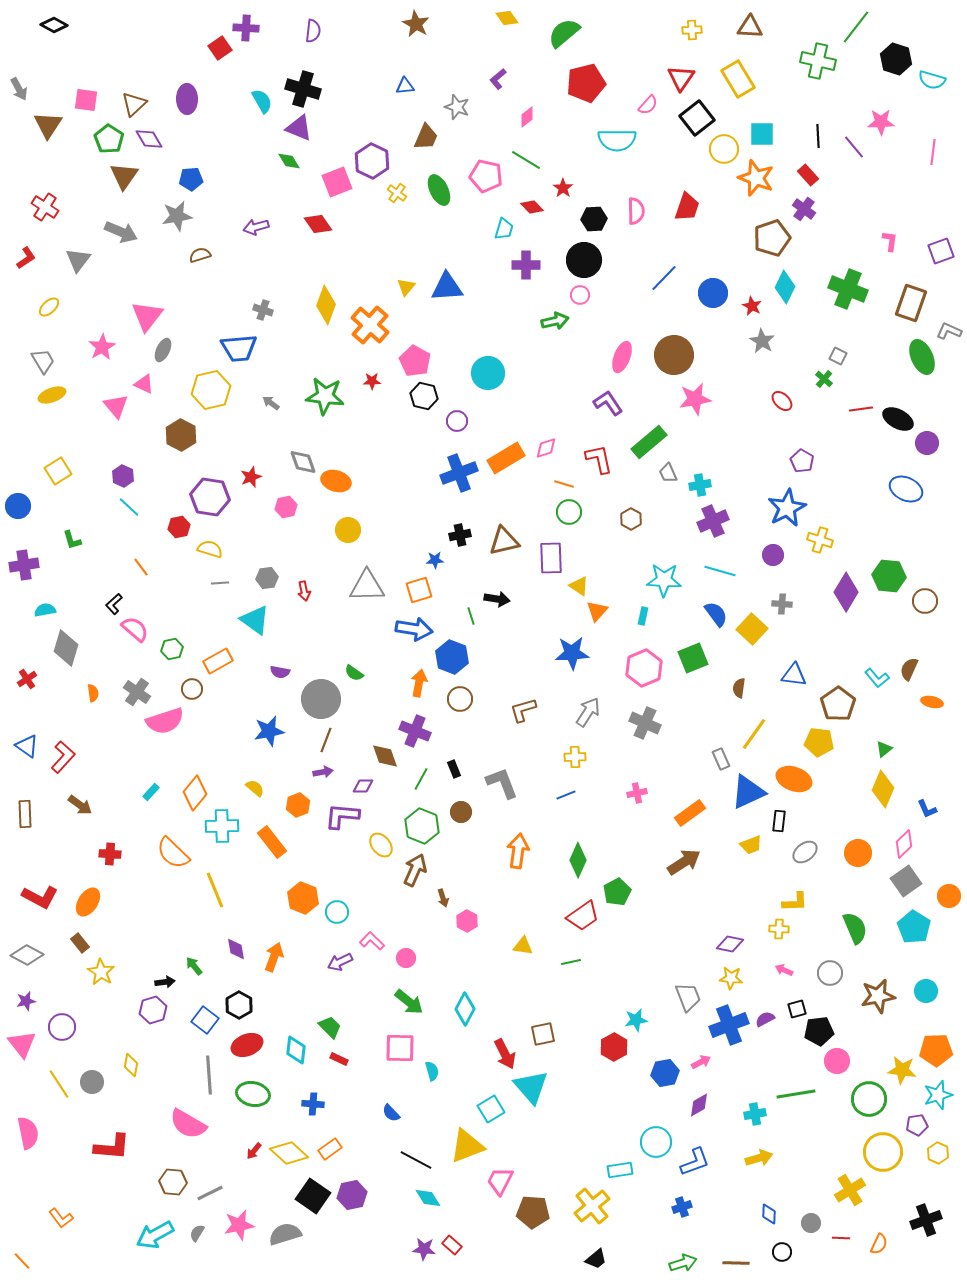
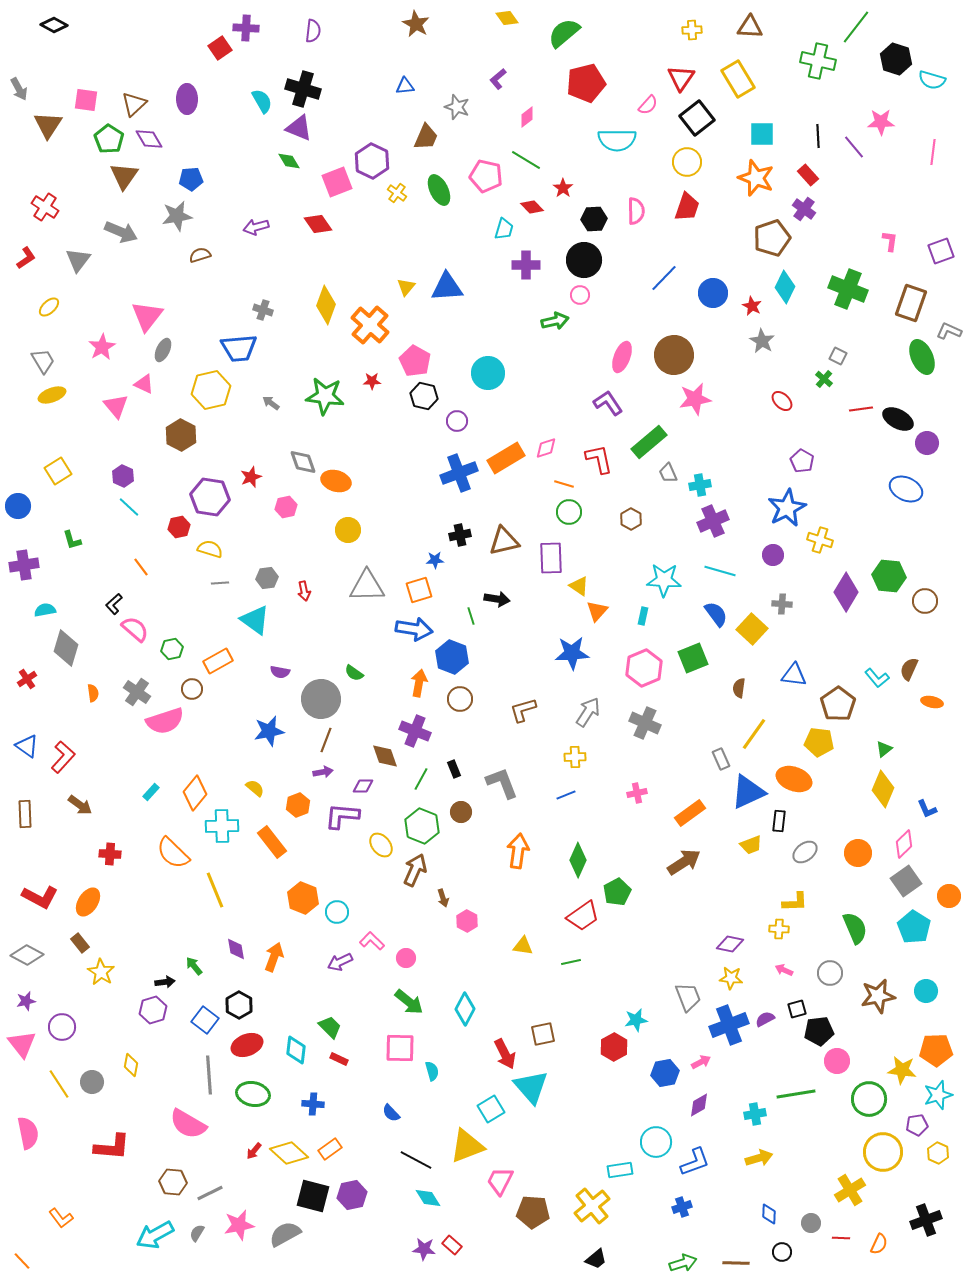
yellow circle at (724, 149): moved 37 px left, 13 px down
black square at (313, 1196): rotated 20 degrees counterclockwise
gray semicircle at (285, 1234): rotated 12 degrees counterclockwise
